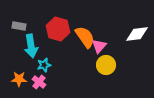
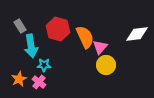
gray rectangle: moved 1 px right; rotated 48 degrees clockwise
orange semicircle: rotated 10 degrees clockwise
pink triangle: moved 1 px right, 1 px down
cyan star: rotated 16 degrees clockwise
orange star: rotated 28 degrees counterclockwise
